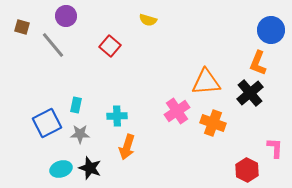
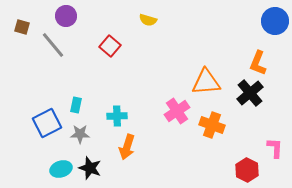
blue circle: moved 4 px right, 9 px up
orange cross: moved 1 px left, 2 px down
